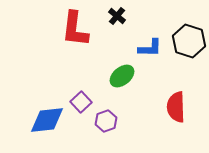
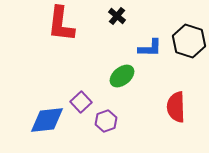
red L-shape: moved 14 px left, 5 px up
